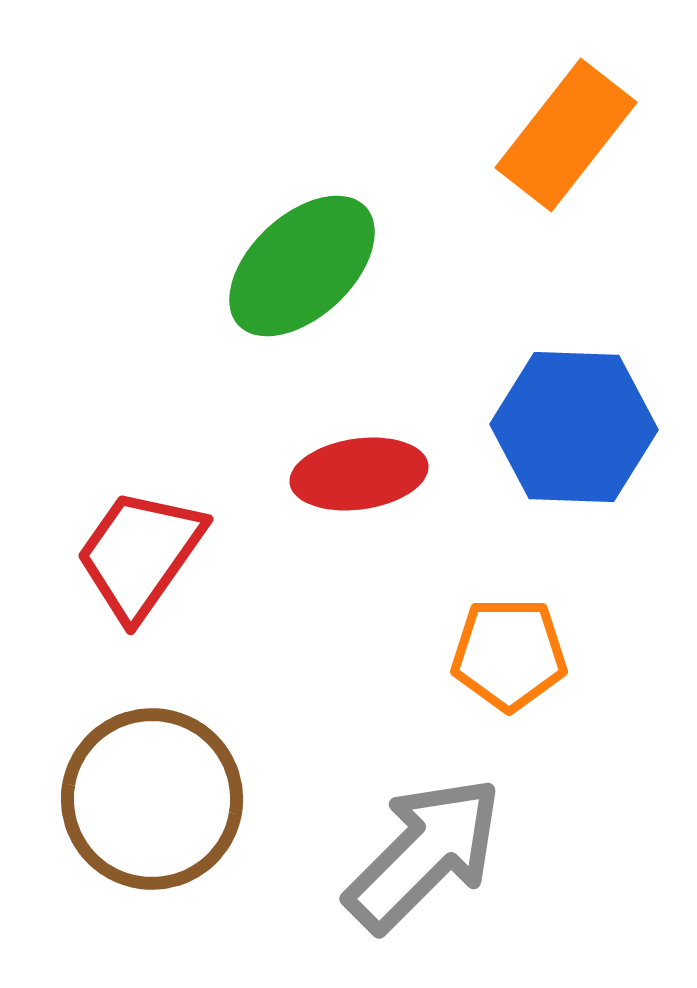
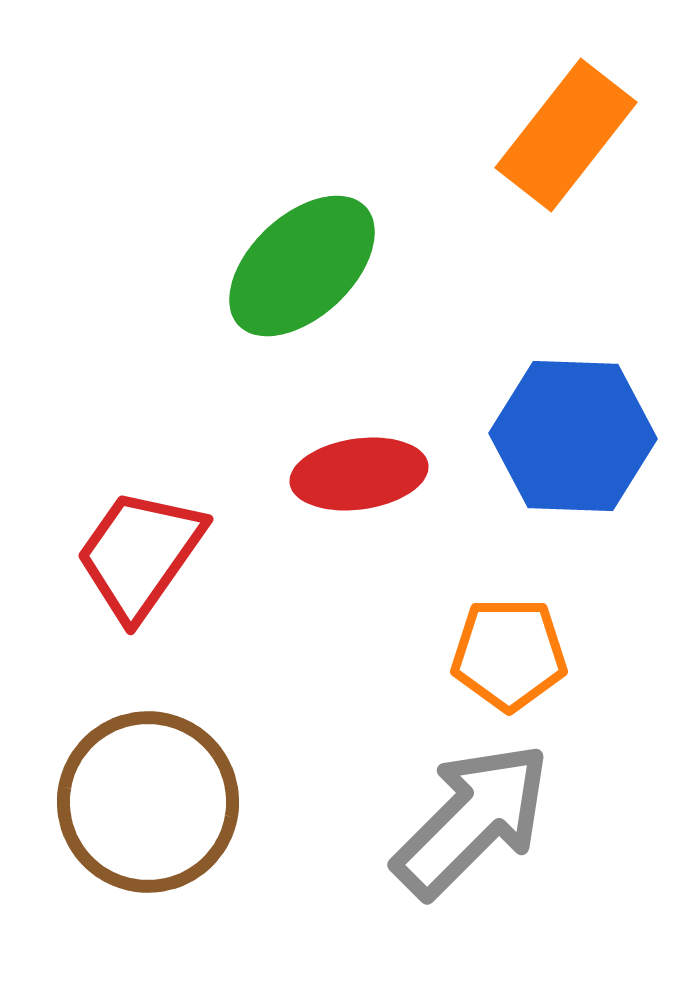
blue hexagon: moved 1 px left, 9 px down
brown circle: moved 4 px left, 3 px down
gray arrow: moved 48 px right, 34 px up
